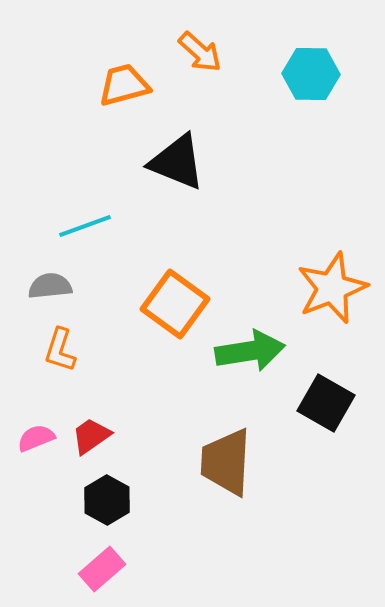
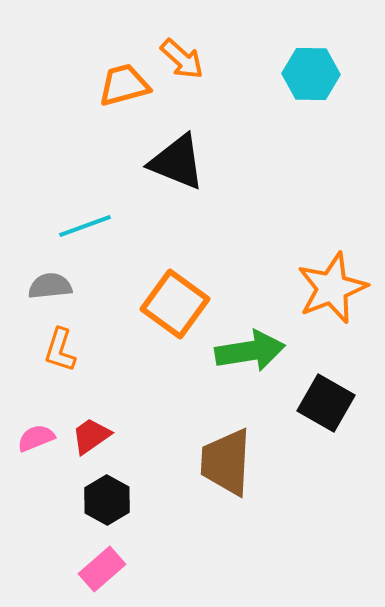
orange arrow: moved 18 px left, 7 px down
